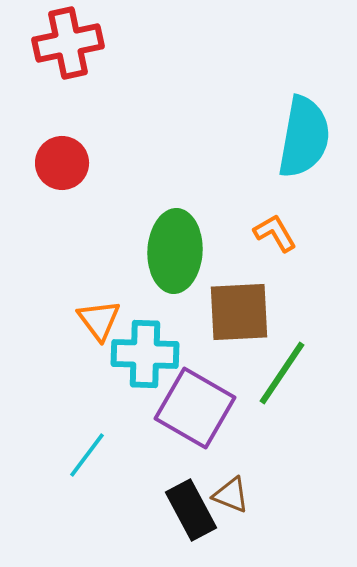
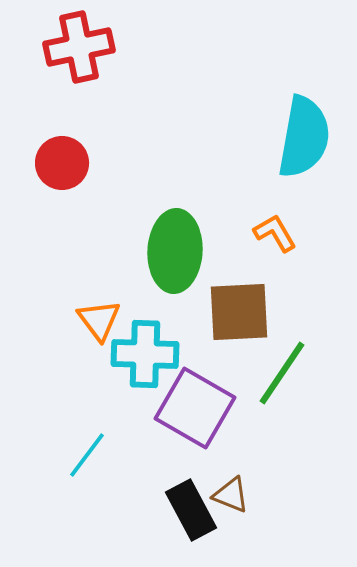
red cross: moved 11 px right, 4 px down
